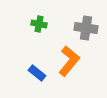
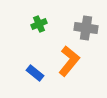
green cross: rotated 35 degrees counterclockwise
blue rectangle: moved 2 px left
